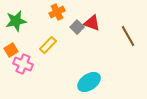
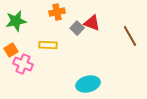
orange cross: rotated 14 degrees clockwise
gray square: moved 1 px down
brown line: moved 2 px right
yellow rectangle: rotated 48 degrees clockwise
cyan ellipse: moved 1 px left, 2 px down; rotated 20 degrees clockwise
